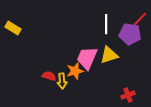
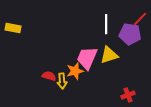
yellow rectangle: rotated 21 degrees counterclockwise
